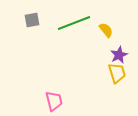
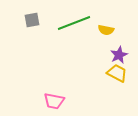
yellow semicircle: rotated 140 degrees clockwise
yellow trapezoid: rotated 45 degrees counterclockwise
pink trapezoid: rotated 115 degrees clockwise
